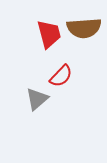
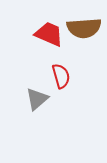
red trapezoid: rotated 52 degrees counterclockwise
red semicircle: rotated 60 degrees counterclockwise
